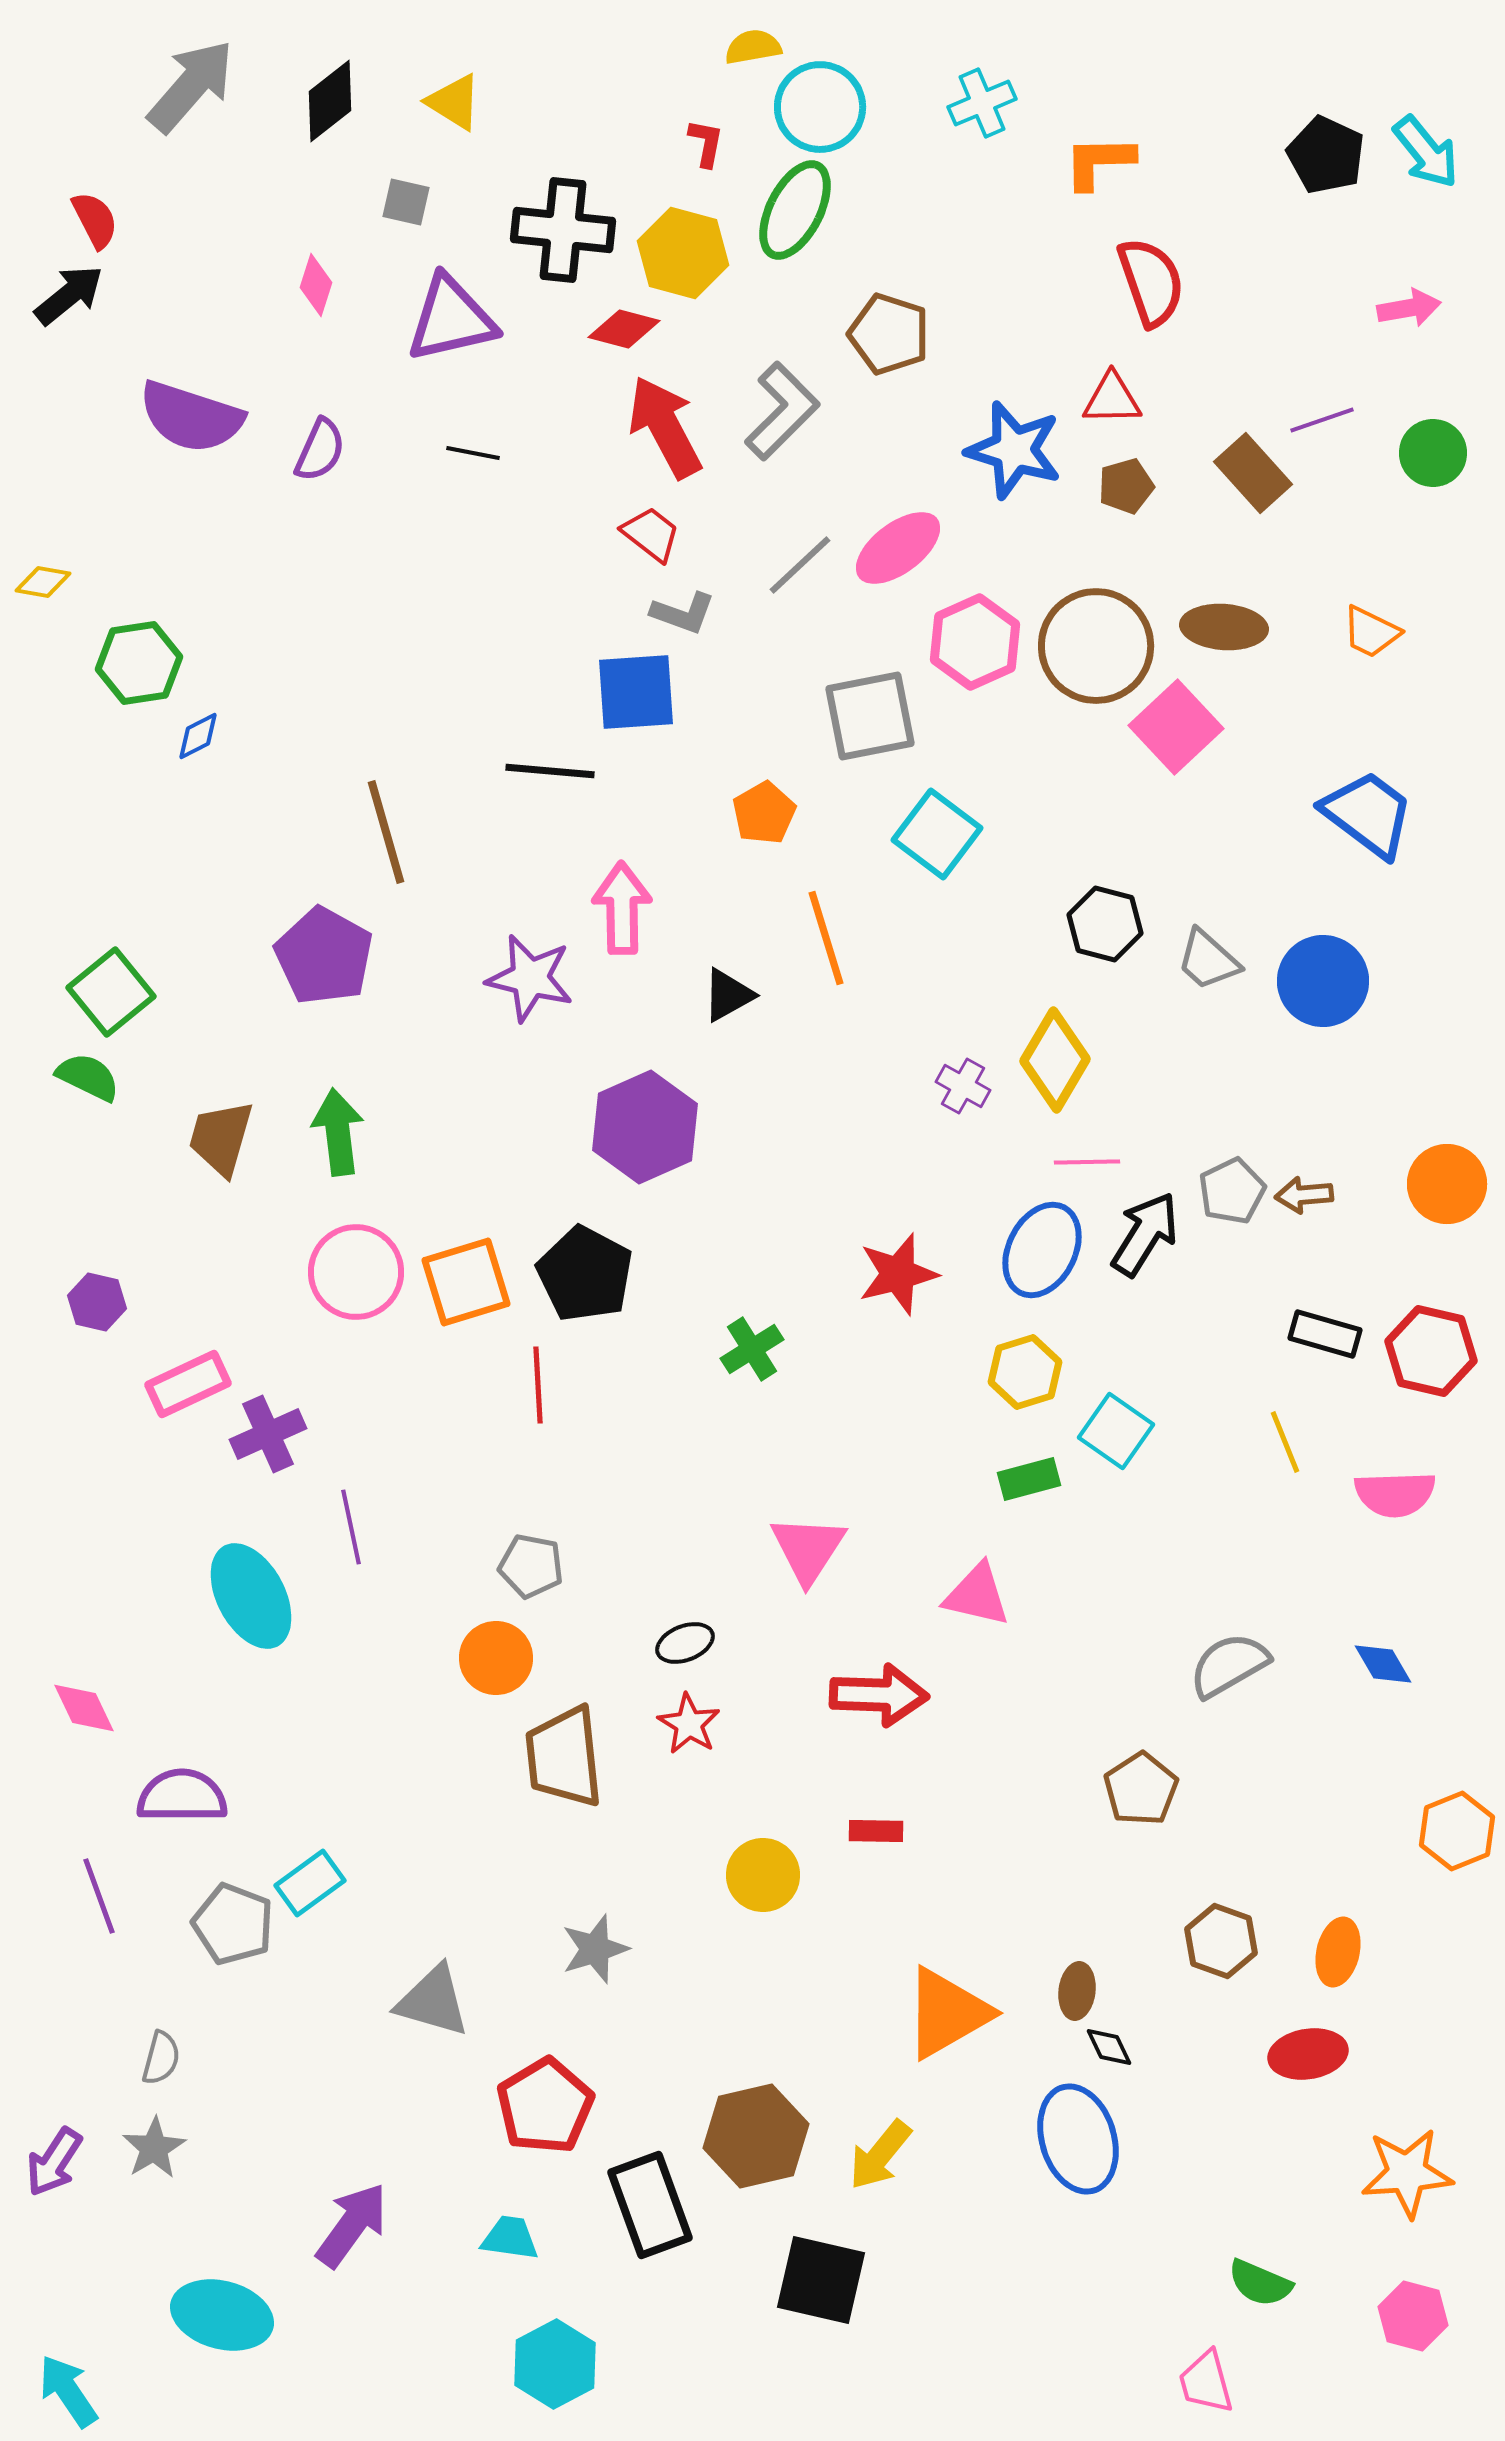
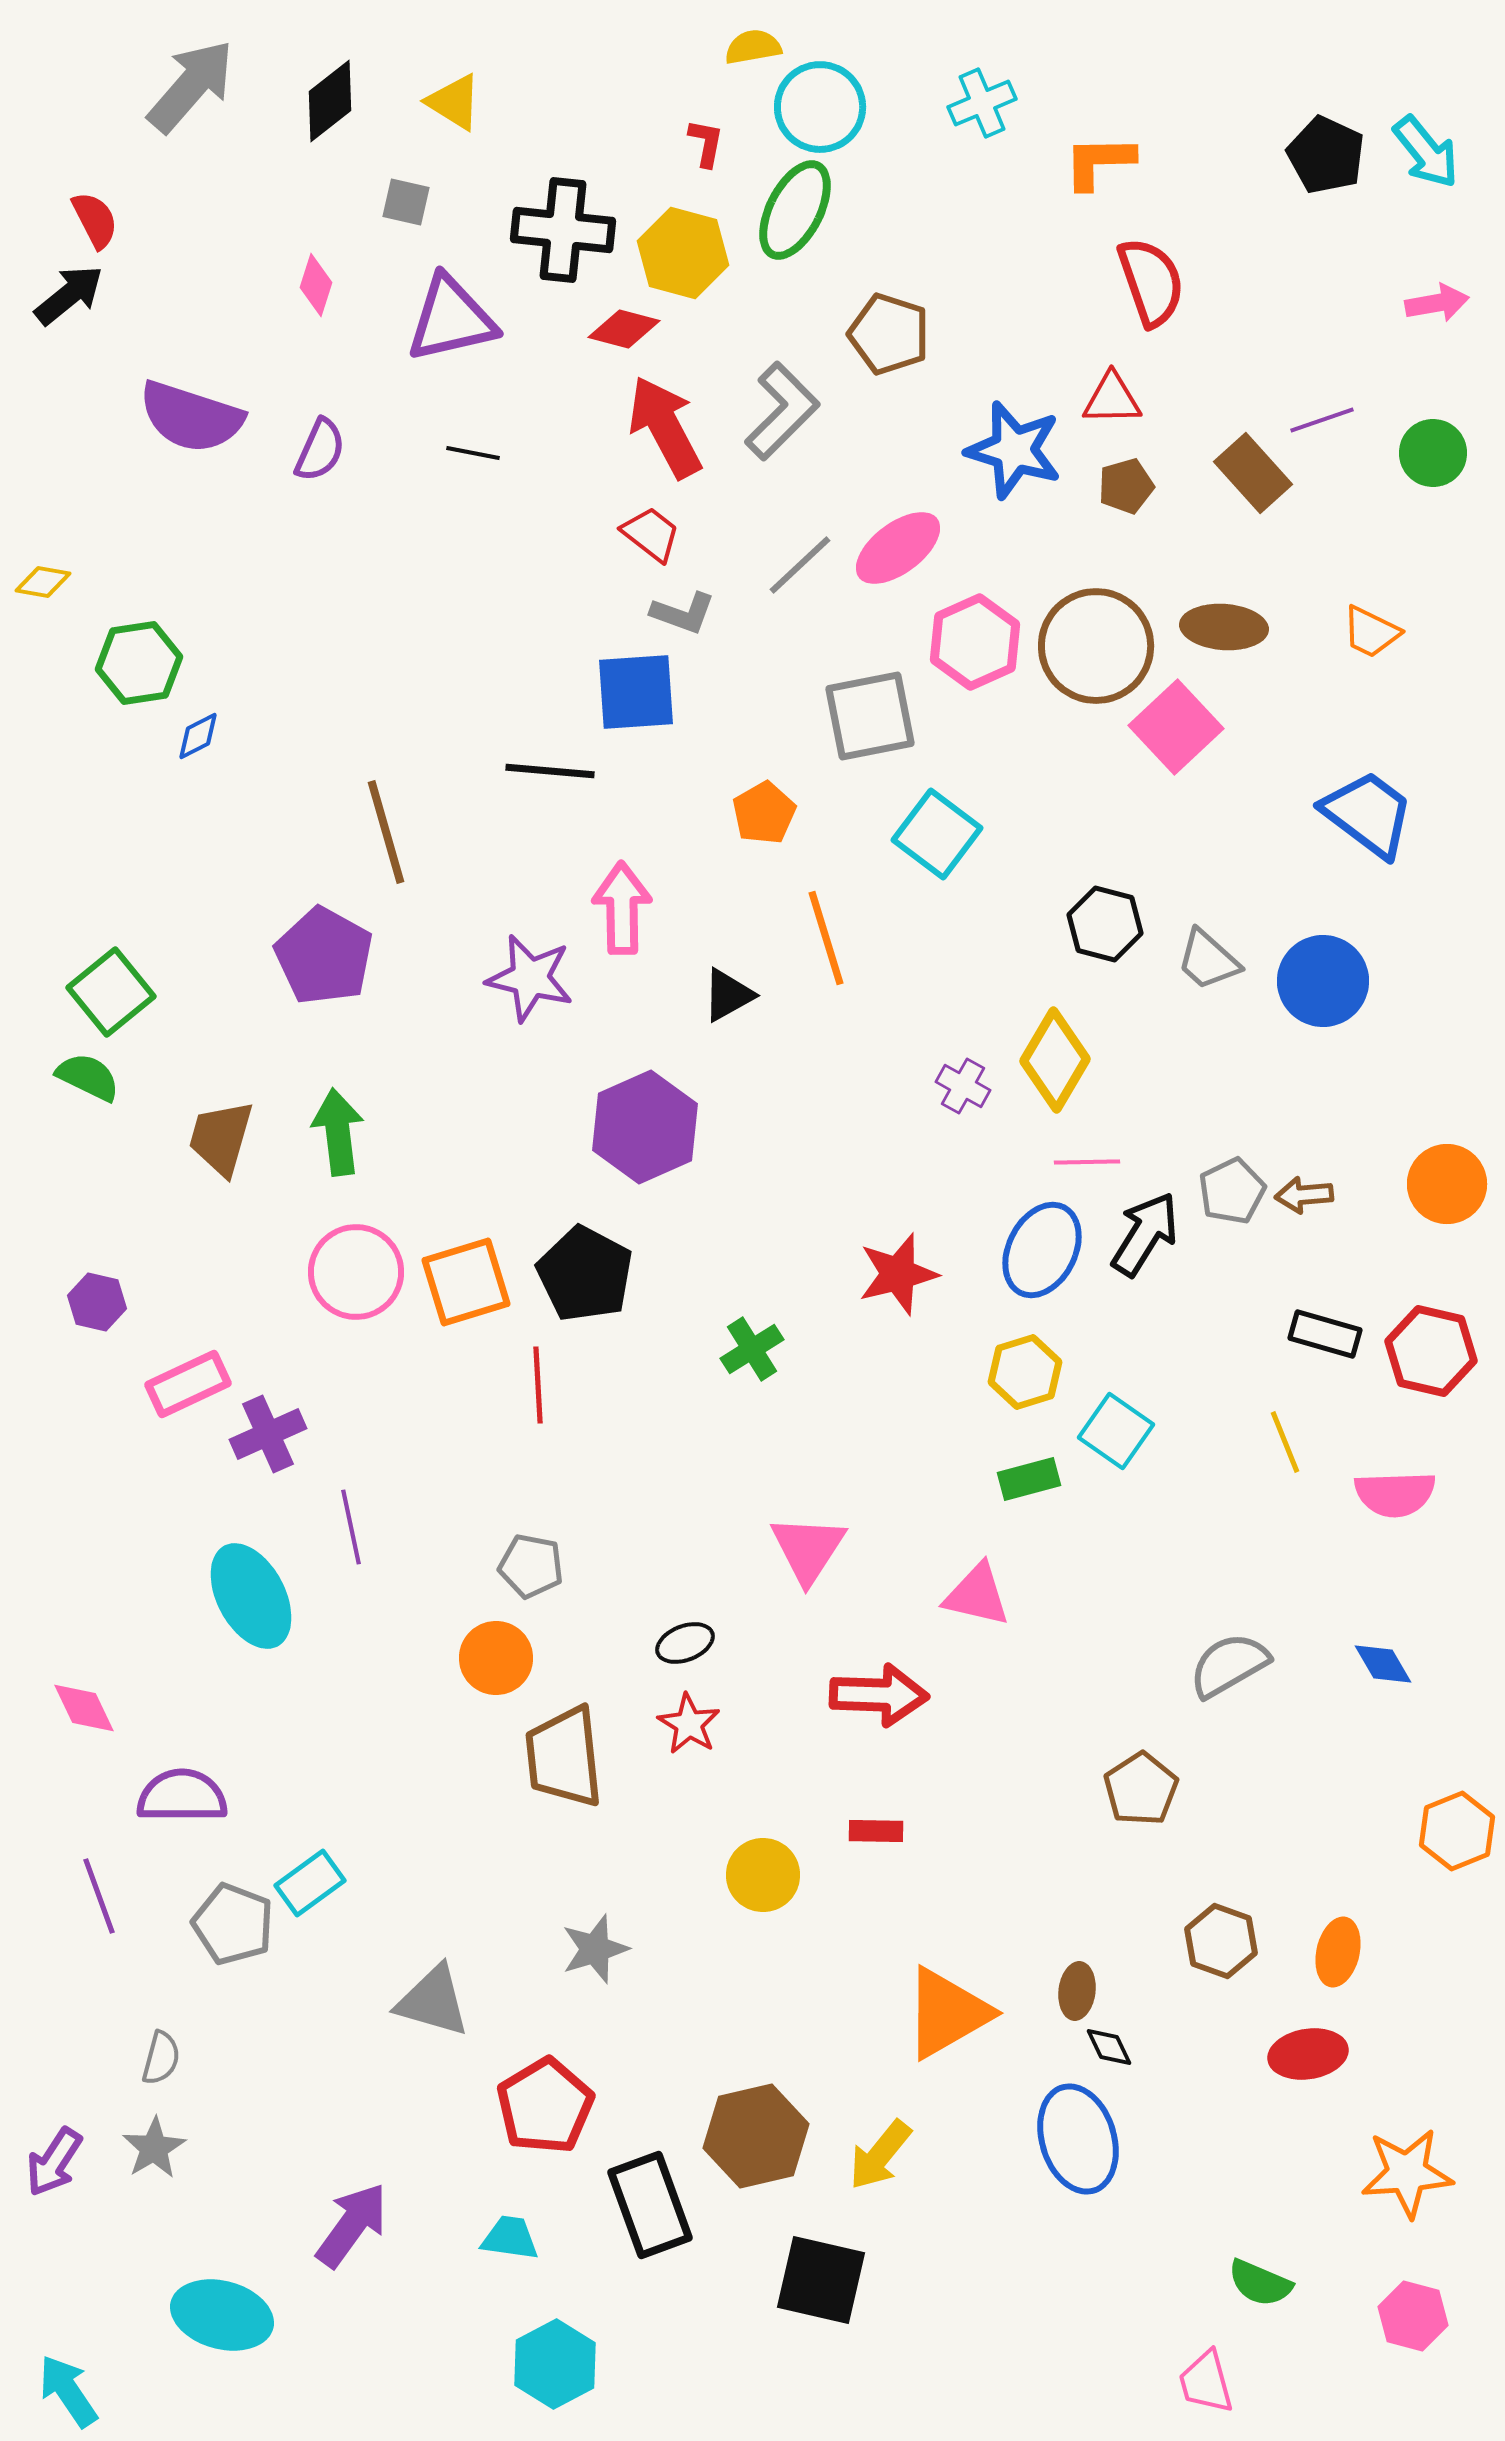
pink arrow at (1409, 308): moved 28 px right, 5 px up
